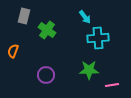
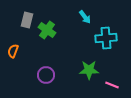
gray rectangle: moved 3 px right, 4 px down
cyan cross: moved 8 px right
pink line: rotated 32 degrees clockwise
